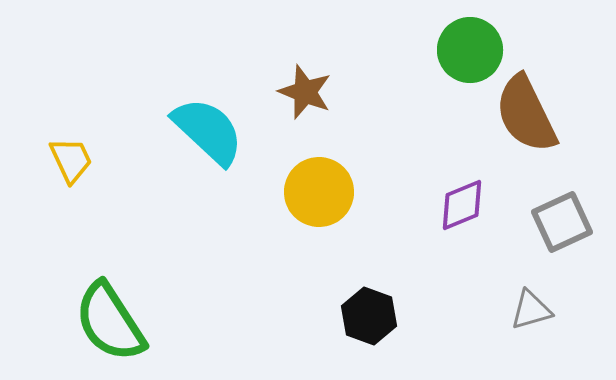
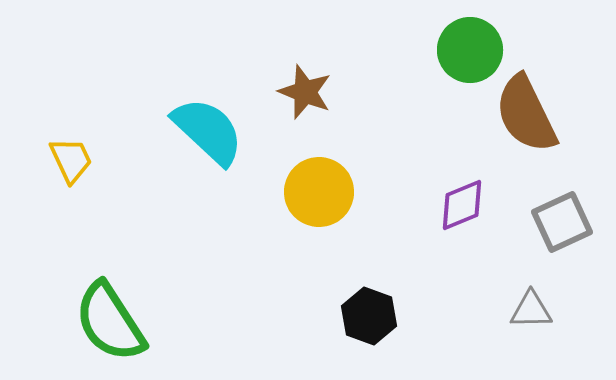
gray triangle: rotated 15 degrees clockwise
